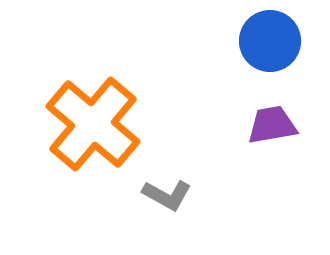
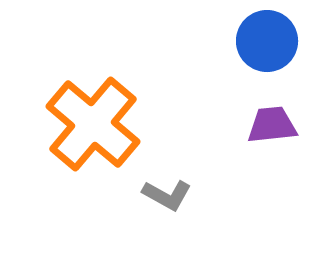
blue circle: moved 3 px left
purple trapezoid: rotated 4 degrees clockwise
